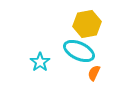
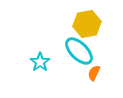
cyan ellipse: rotated 20 degrees clockwise
